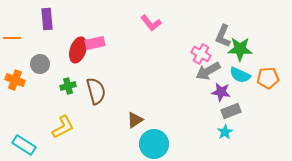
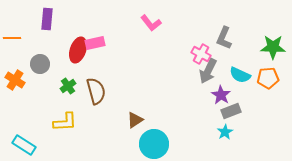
purple rectangle: rotated 10 degrees clockwise
gray L-shape: moved 1 px right, 2 px down
green star: moved 33 px right, 2 px up
gray arrow: rotated 35 degrees counterclockwise
orange cross: rotated 12 degrees clockwise
green cross: rotated 21 degrees counterclockwise
purple star: moved 3 px down; rotated 24 degrees clockwise
yellow L-shape: moved 2 px right, 5 px up; rotated 25 degrees clockwise
